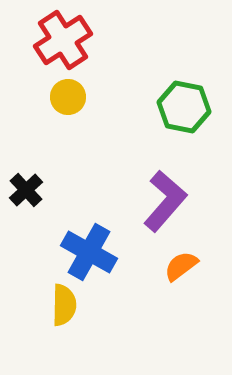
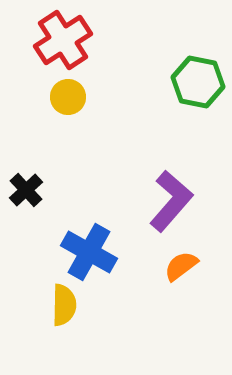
green hexagon: moved 14 px right, 25 px up
purple L-shape: moved 6 px right
